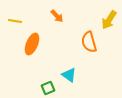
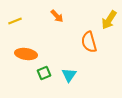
yellow line: rotated 32 degrees counterclockwise
orange ellipse: moved 6 px left, 10 px down; rotated 75 degrees clockwise
cyan triangle: rotated 28 degrees clockwise
green square: moved 4 px left, 15 px up
